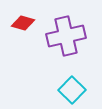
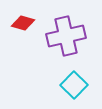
cyan square: moved 2 px right, 5 px up
